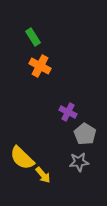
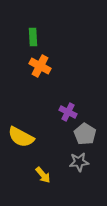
green rectangle: rotated 30 degrees clockwise
yellow semicircle: moved 1 px left, 21 px up; rotated 16 degrees counterclockwise
